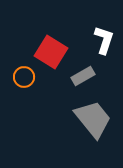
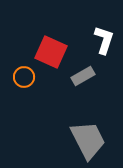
red square: rotated 8 degrees counterclockwise
gray trapezoid: moved 5 px left, 21 px down; rotated 12 degrees clockwise
